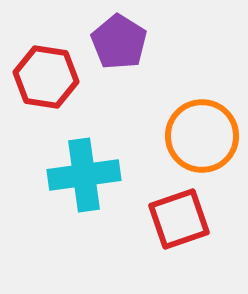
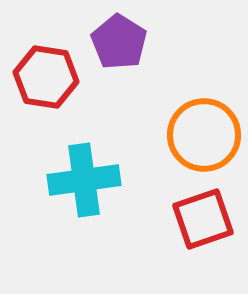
orange circle: moved 2 px right, 1 px up
cyan cross: moved 5 px down
red square: moved 24 px right
